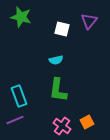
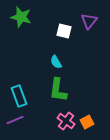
white square: moved 2 px right, 2 px down
cyan semicircle: moved 2 px down; rotated 72 degrees clockwise
pink cross: moved 4 px right, 5 px up
